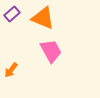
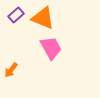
purple rectangle: moved 4 px right, 1 px down
pink trapezoid: moved 3 px up
